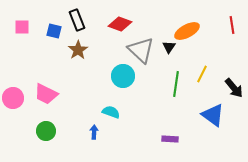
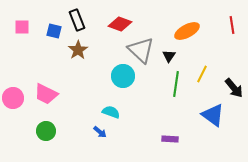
black triangle: moved 9 px down
blue arrow: moved 6 px right; rotated 128 degrees clockwise
